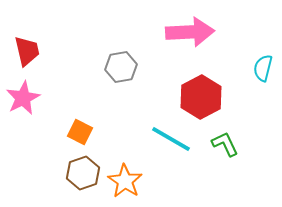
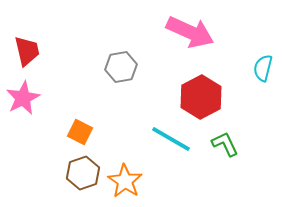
pink arrow: rotated 27 degrees clockwise
